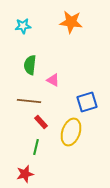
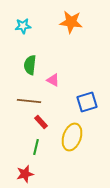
yellow ellipse: moved 1 px right, 5 px down
